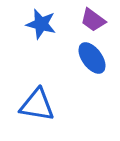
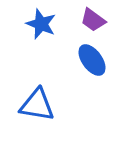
blue star: rotated 8 degrees clockwise
blue ellipse: moved 2 px down
